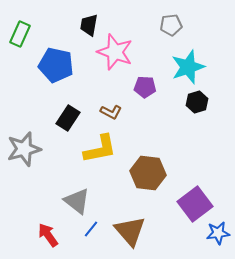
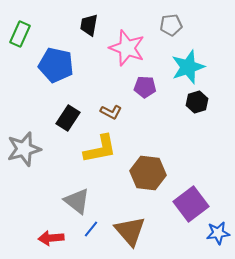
pink star: moved 12 px right, 4 px up
purple square: moved 4 px left
red arrow: moved 3 px right, 3 px down; rotated 60 degrees counterclockwise
